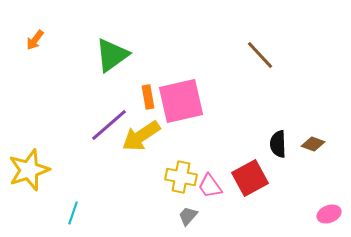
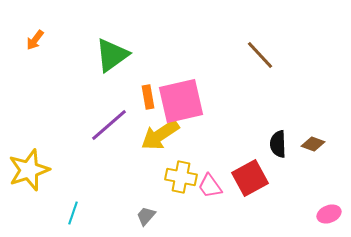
yellow arrow: moved 19 px right, 1 px up
gray trapezoid: moved 42 px left
